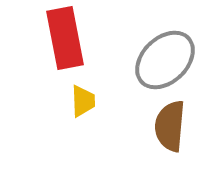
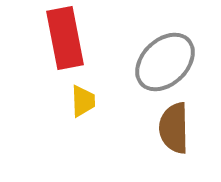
gray ellipse: moved 2 px down
brown semicircle: moved 4 px right, 2 px down; rotated 6 degrees counterclockwise
